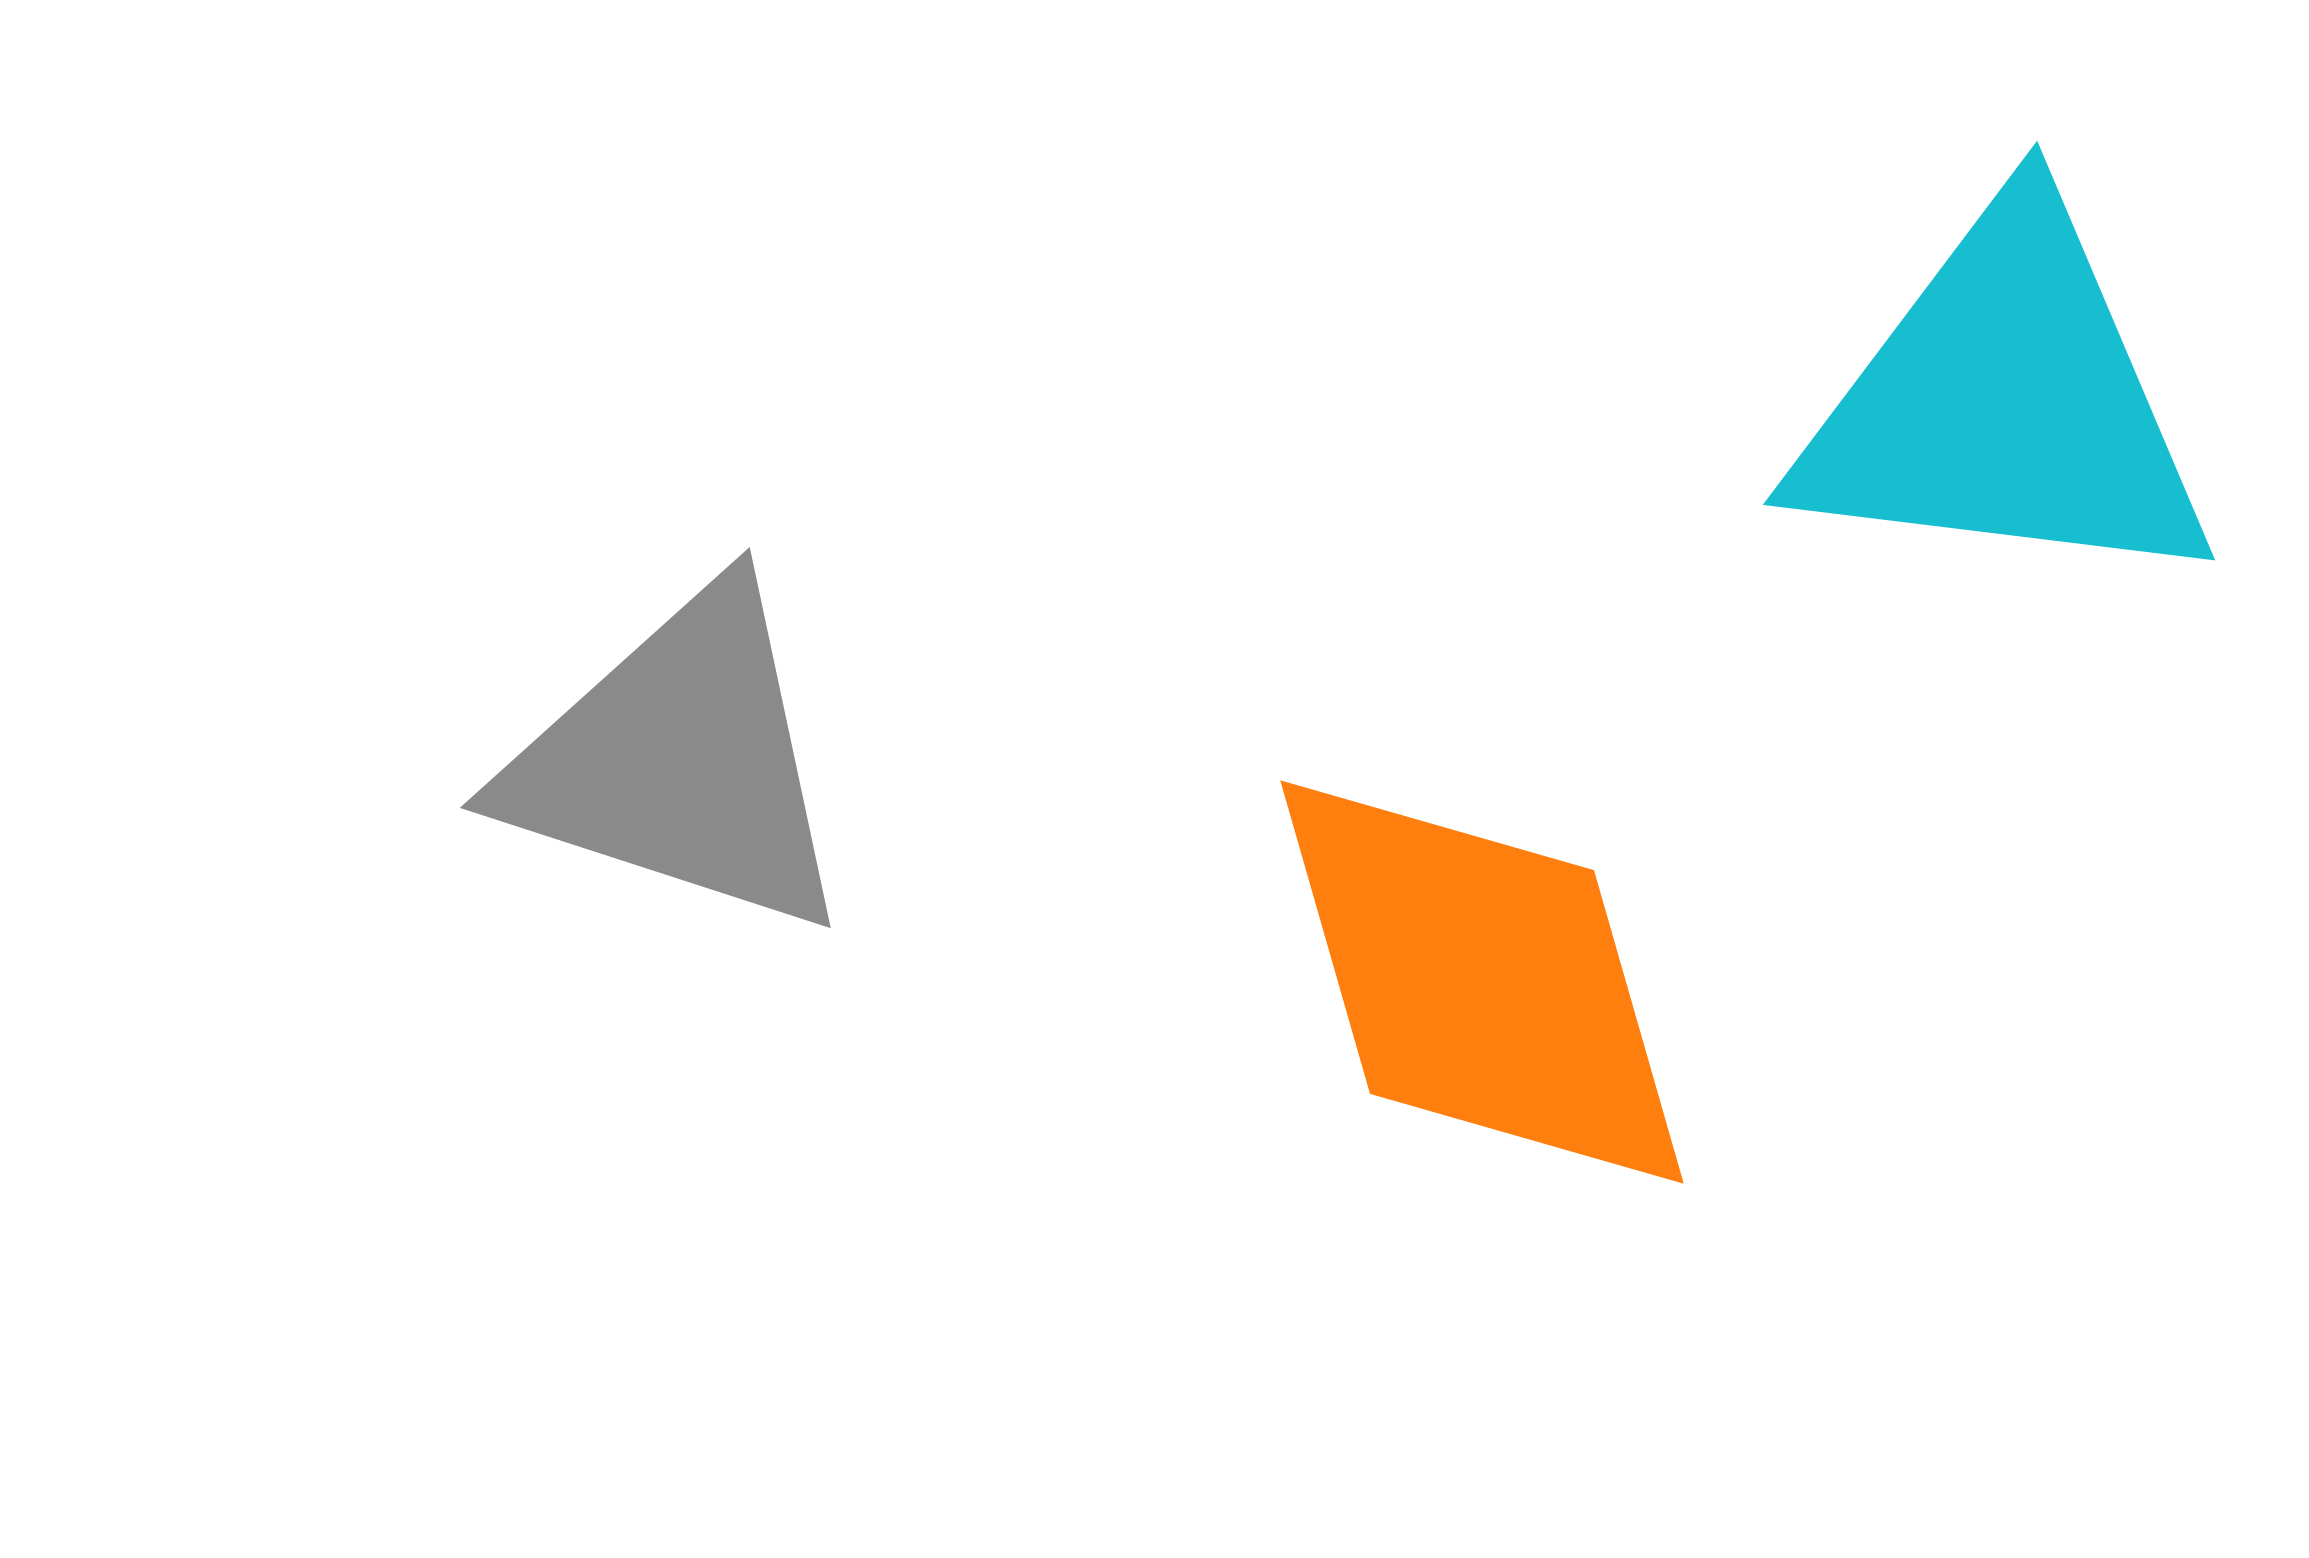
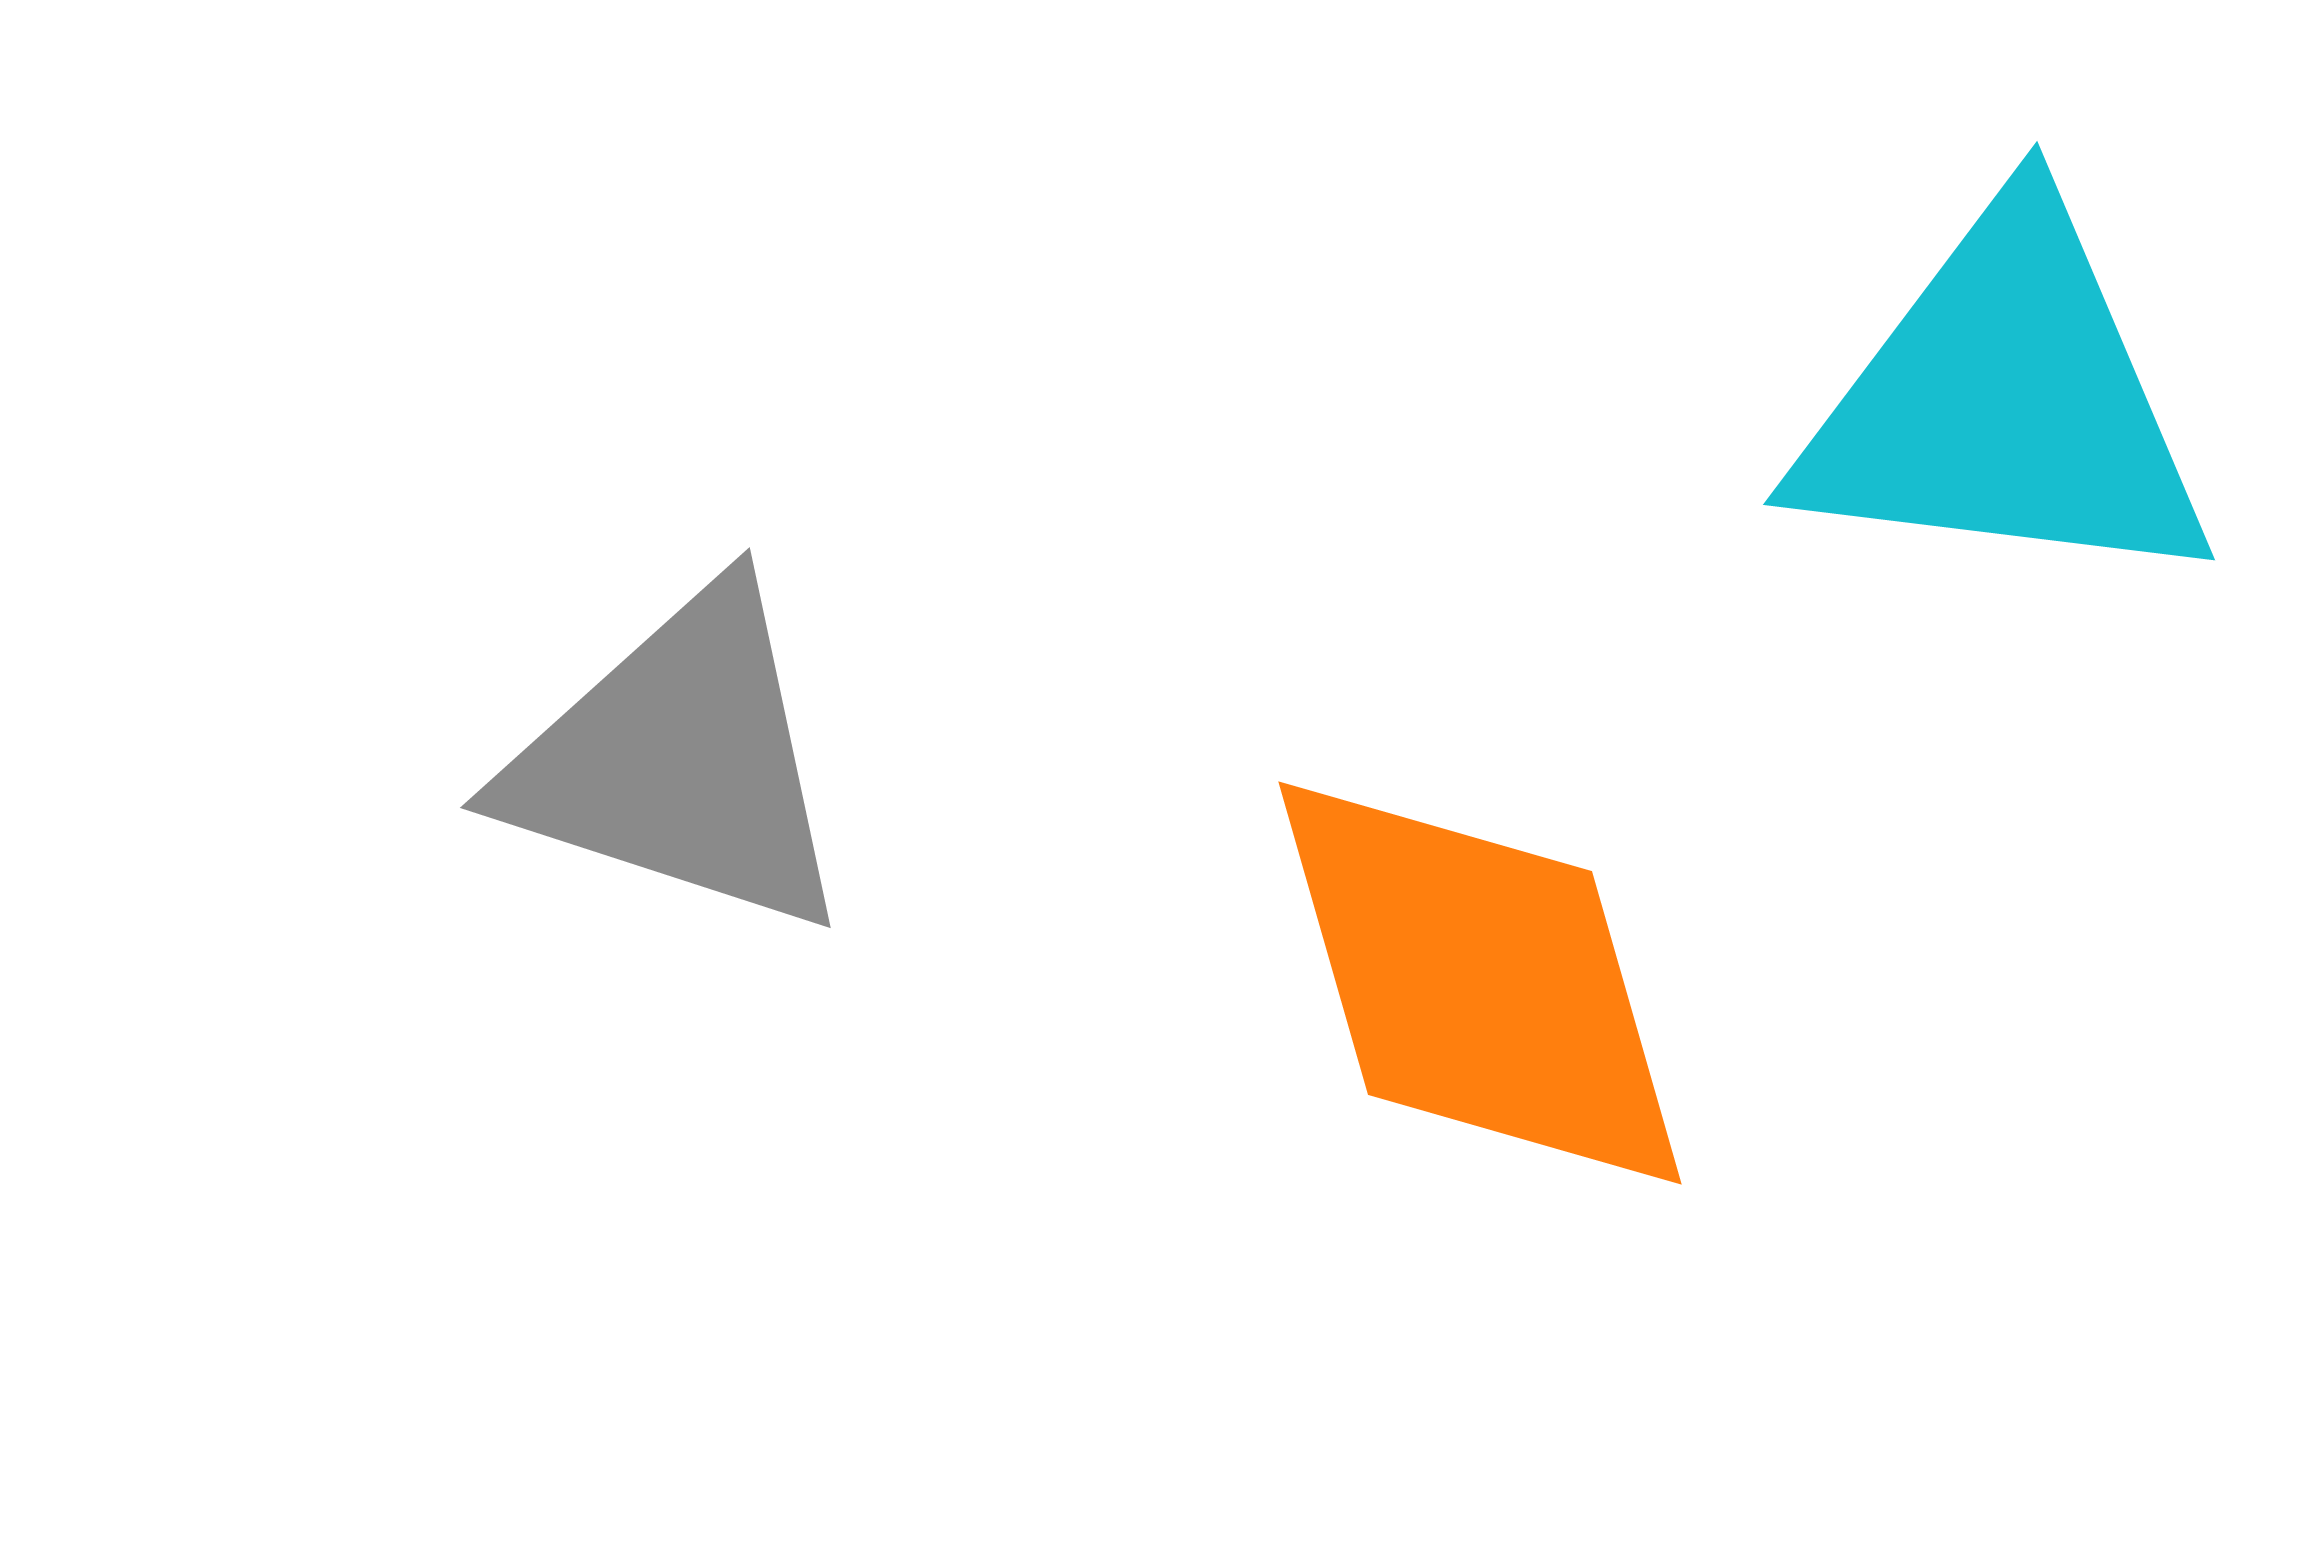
orange diamond: moved 2 px left, 1 px down
